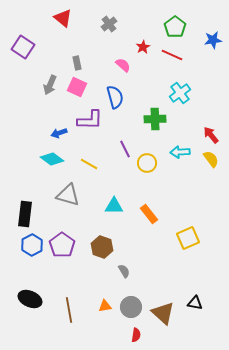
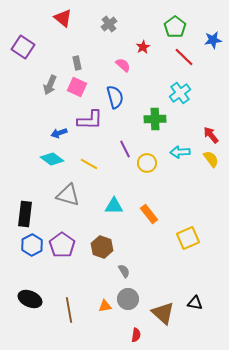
red line: moved 12 px right, 2 px down; rotated 20 degrees clockwise
gray circle: moved 3 px left, 8 px up
